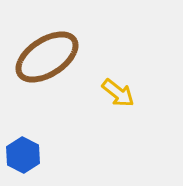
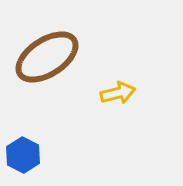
yellow arrow: rotated 52 degrees counterclockwise
